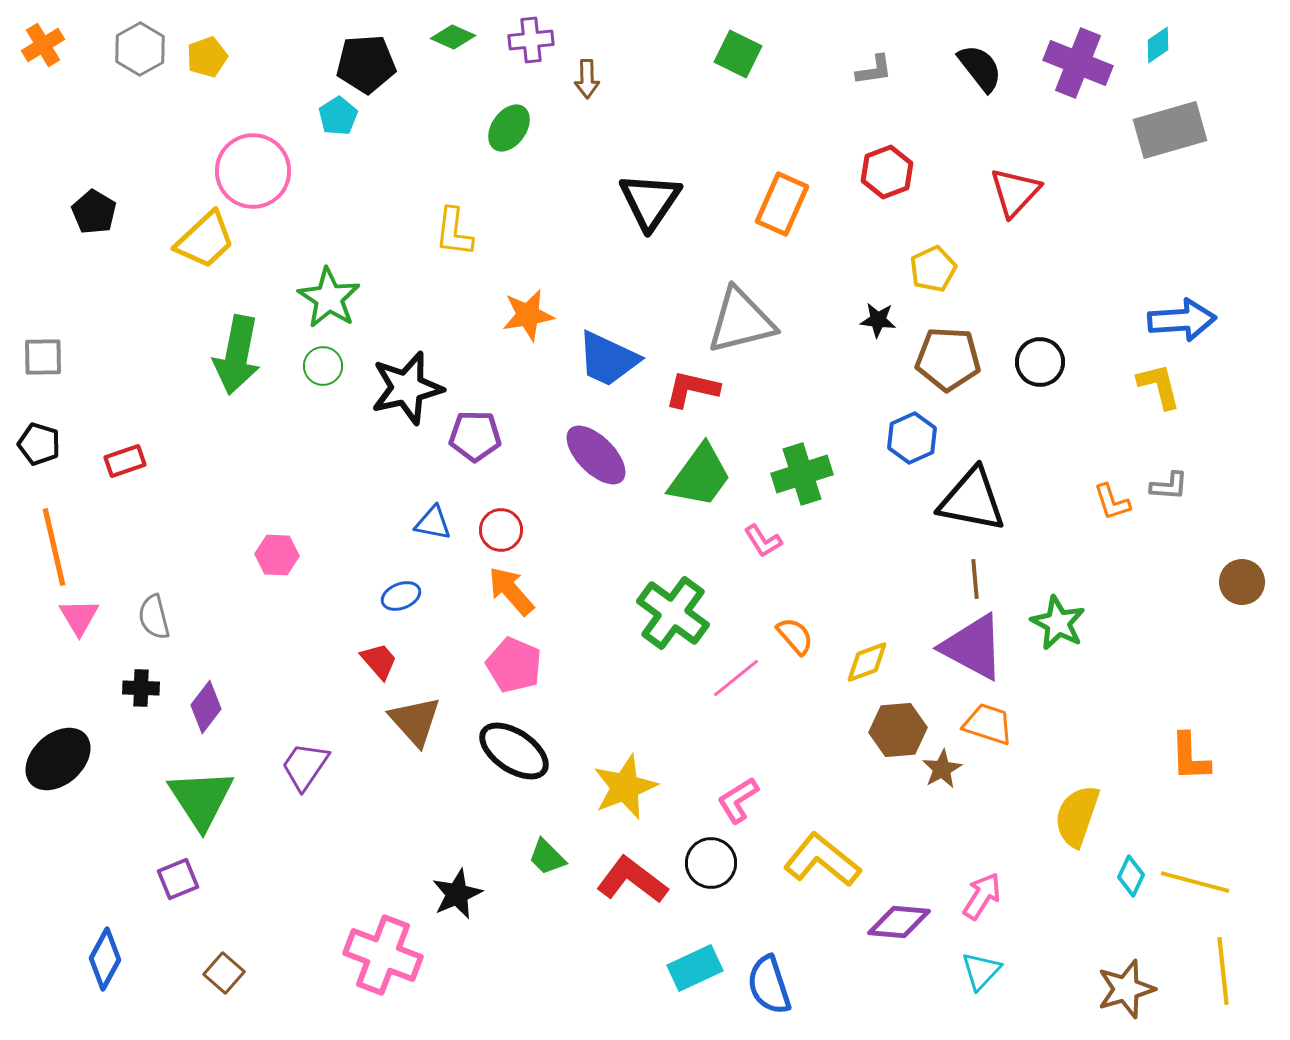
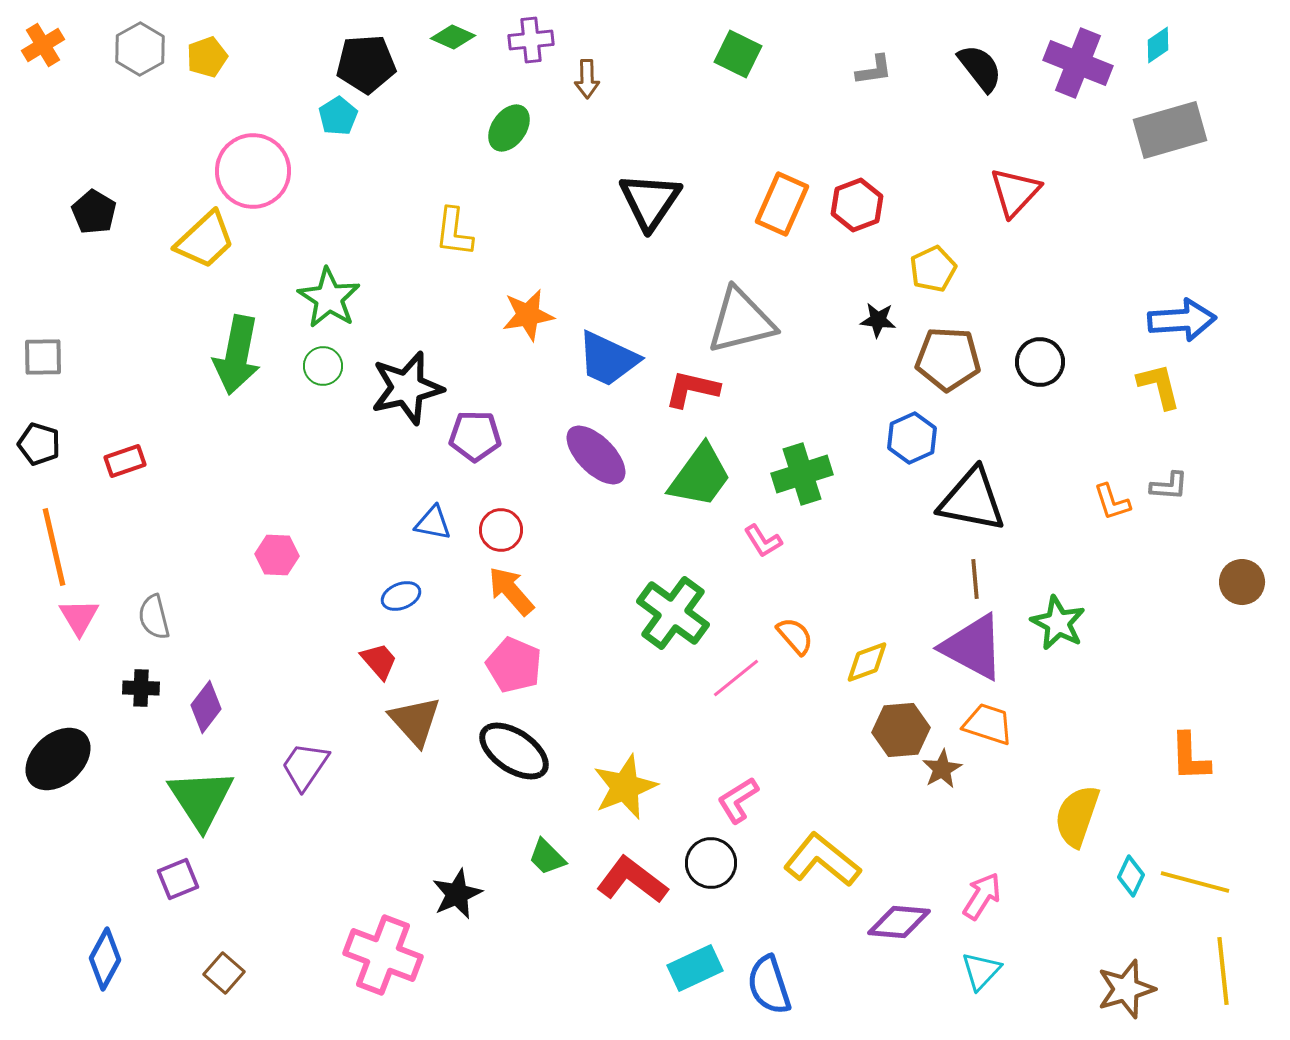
red hexagon at (887, 172): moved 30 px left, 33 px down
brown hexagon at (898, 730): moved 3 px right
